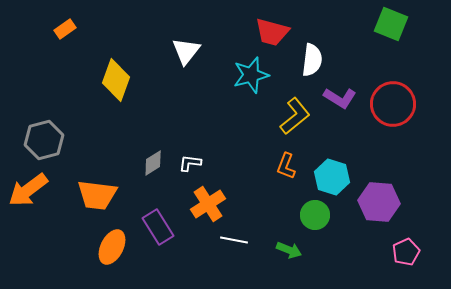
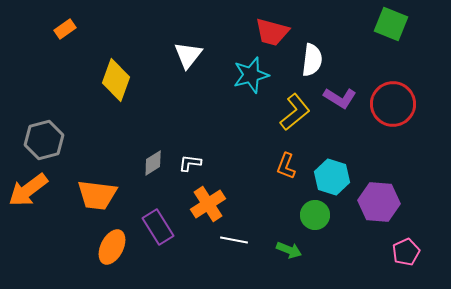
white triangle: moved 2 px right, 4 px down
yellow L-shape: moved 4 px up
